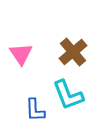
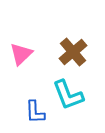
pink triangle: rotated 20 degrees clockwise
blue L-shape: moved 2 px down
